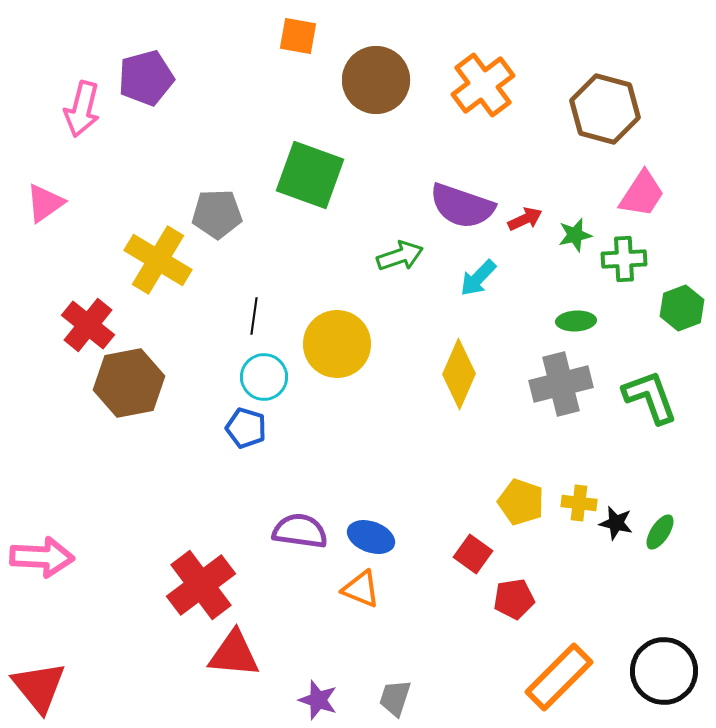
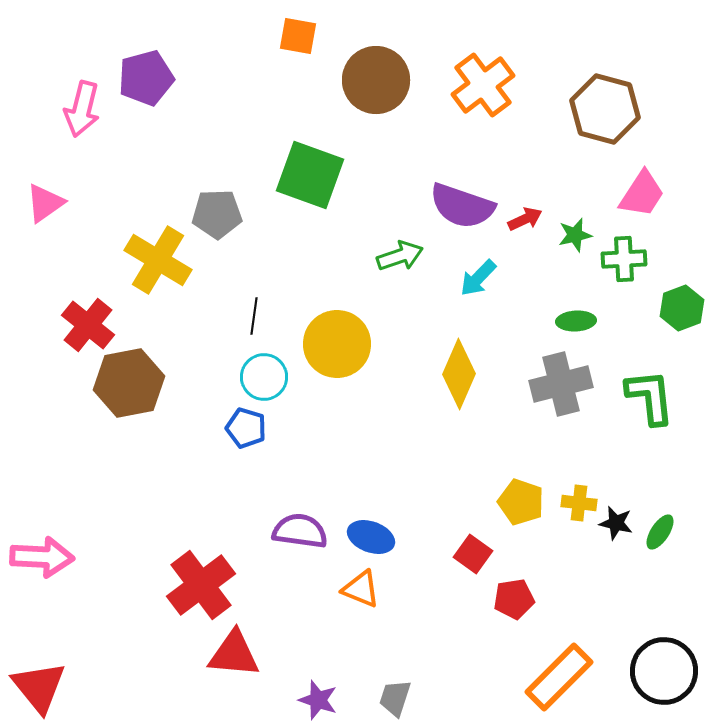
green L-shape at (650, 397): rotated 14 degrees clockwise
